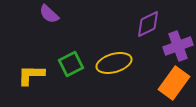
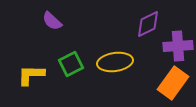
purple semicircle: moved 3 px right, 7 px down
purple cross: rotated 16 degrees clockwise
yellow ellipse: moved 1 px right, 1 px up; rotated 8 degrees clockwise
orange rectangle: moved 1 px left
